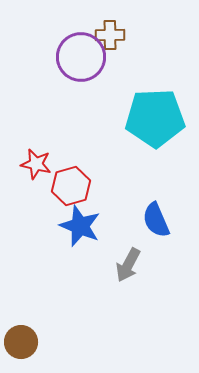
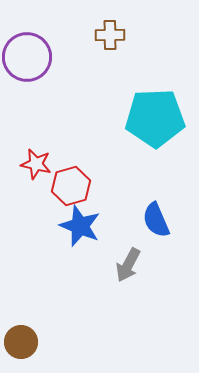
purple circle: moved 54 px left
